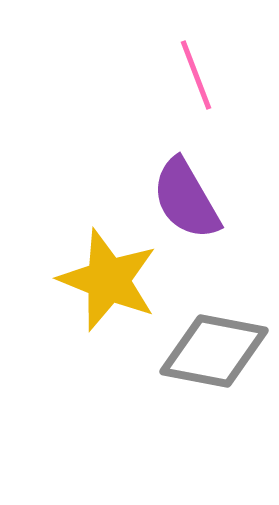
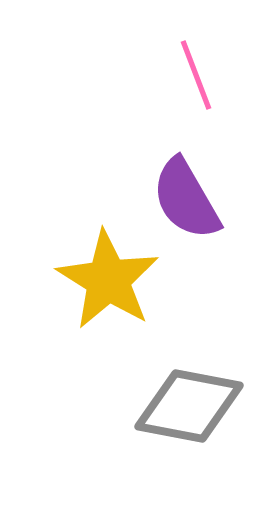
yellow star: rotated 10 degrees clockwise
gray diamond: moved 25 px left, 55 px down
